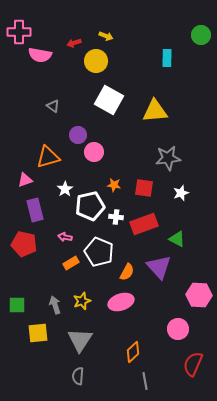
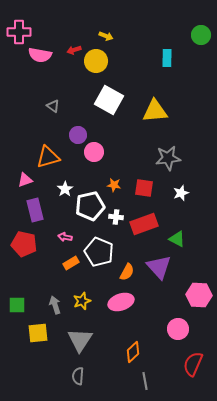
red arrow at (74, 43): moved 7 px down
